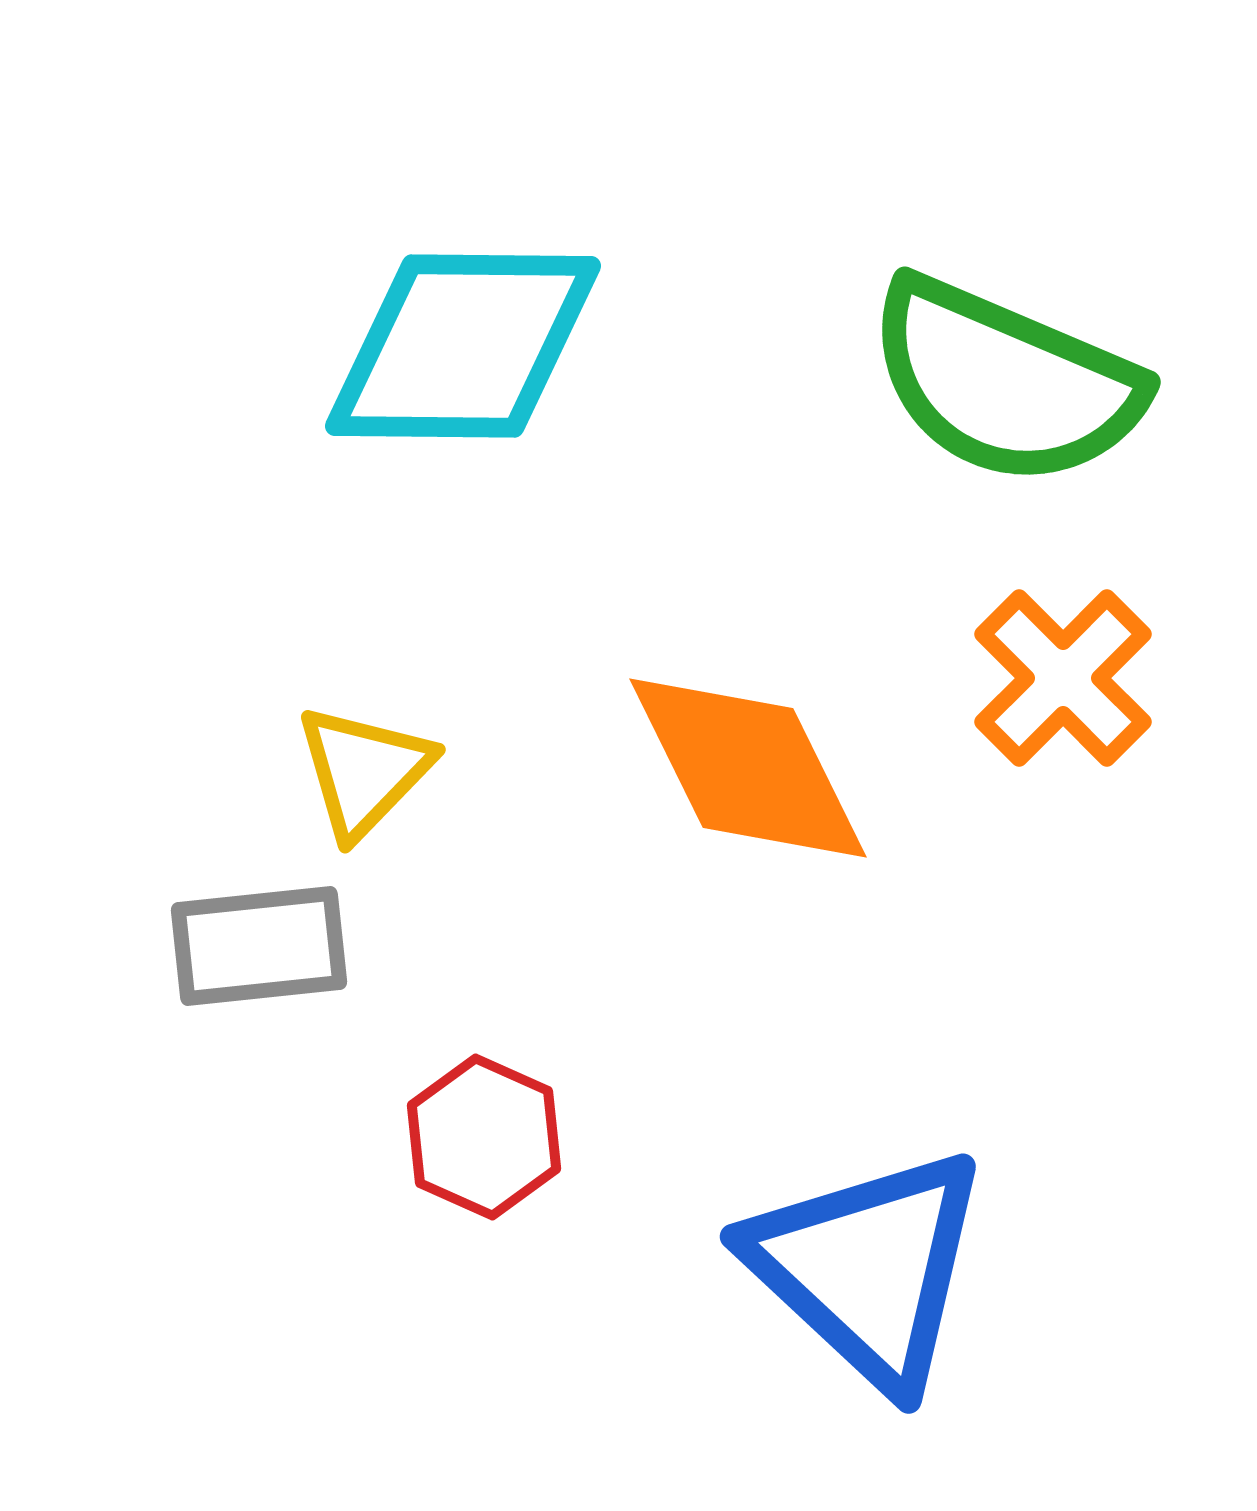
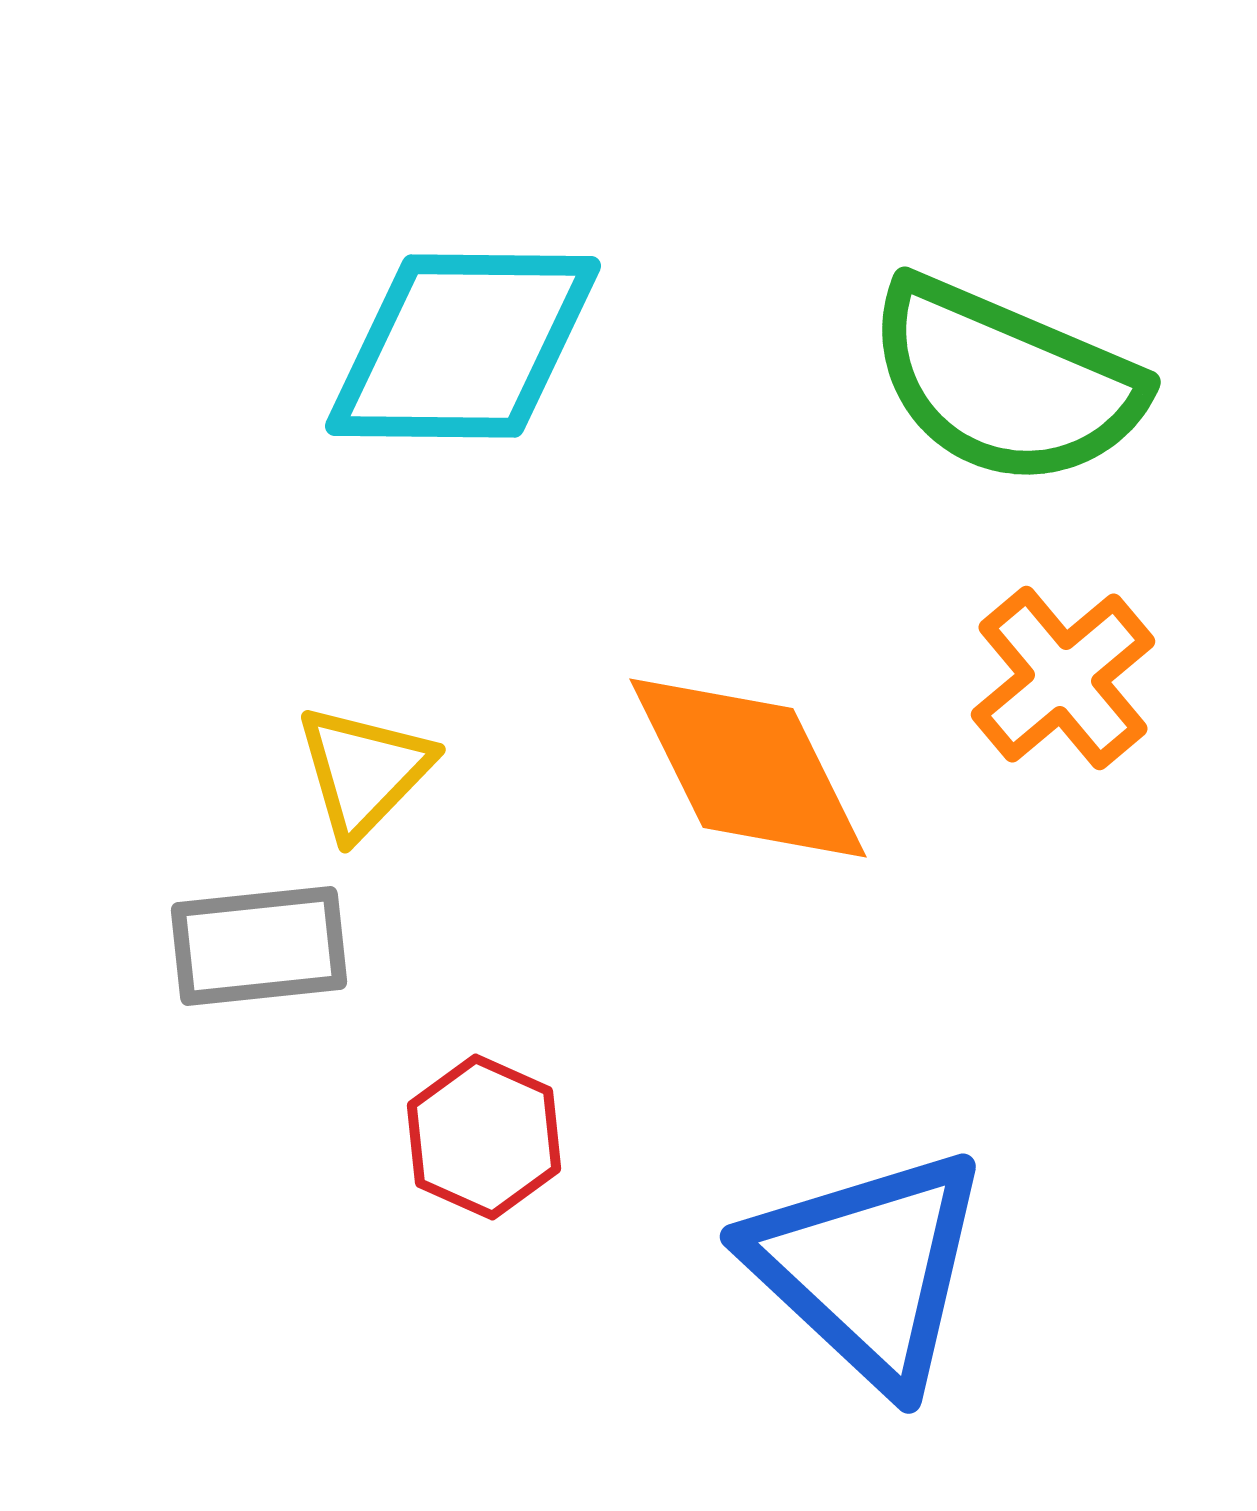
orange cross: rotated 5 degrees clockwise
